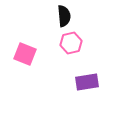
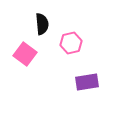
black semicircle: moved 22 px left, 8 px down
pink square: rotated 15 degrees clockwise
